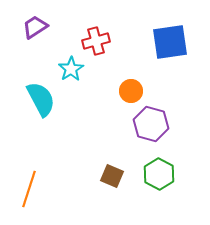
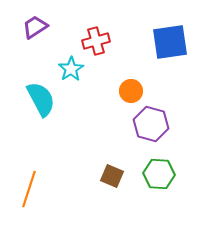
green hexagon: rotated 24 degrees counterclockwise
